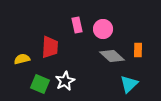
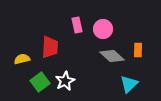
green square: moved 2 px up; rotated 30 degrees clockwise
